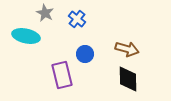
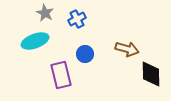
blue cross: rotated 24 degrees clockwise
cyan ellipse: moved 9 px right, 5 px down; rotated 32 degrees counterclockwise
purple rectangle: moved 1 px left
black diamond: moved 23 px right, 5 px up
